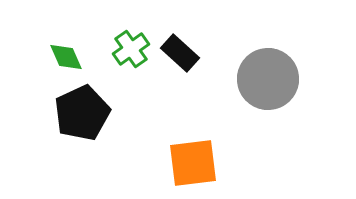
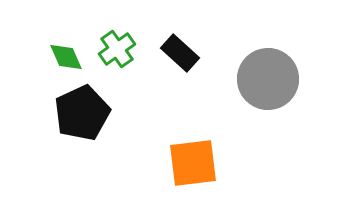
green cross: moved 14 px left
